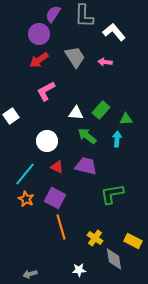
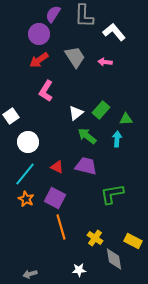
pink L-shape: rotated 30 degrees counterclockwise
white triangle: rotated 42 degrees counterclockwise
white circle: moved 19 px left, 1 px down
